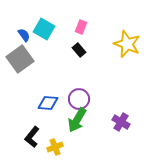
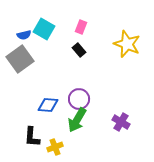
blue semicircle: rotated 112 degrees clockwise
blue diamond: moved 2 px down
black L-shape: rotated 35 degrees counterclockwise
